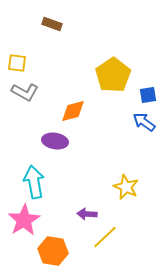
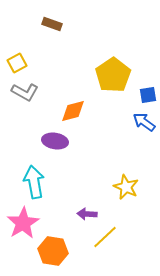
yellow square: rotated 36 degrees counterclockwise
pink star: moved 1 px left, 3 px down
